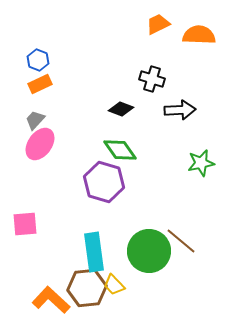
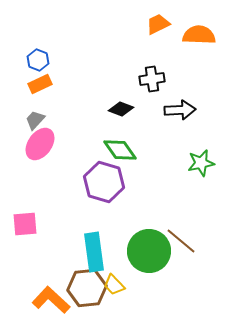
black cross: rotated 25 degrees counterclockwise
